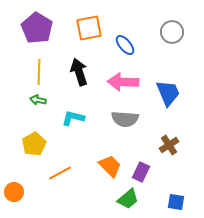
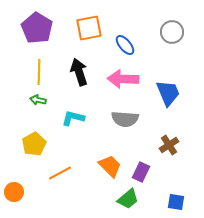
pink arrow: moved 3 px up
